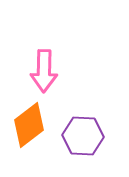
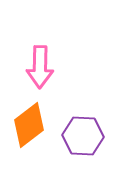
pink arrow: moved 4 px left, 4 px up
